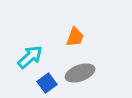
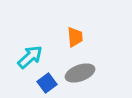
orange trapezoid: rotated 25 degrees counterclockwise
